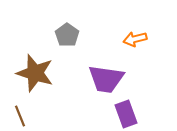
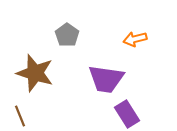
purple rectangle: moved 1 px right; rotated 12 degrees counterclockwise
